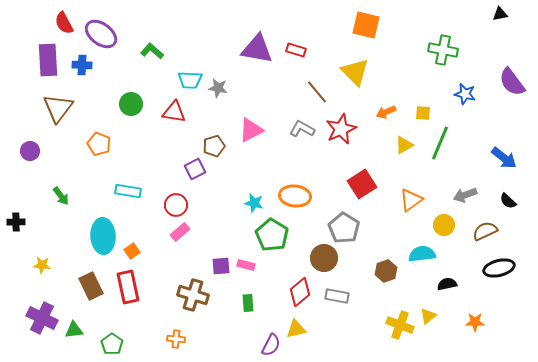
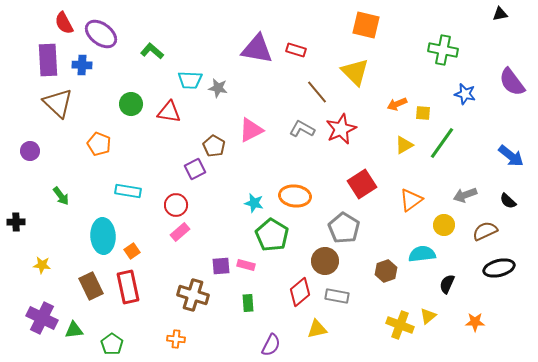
brown triangle at (58, 108): moved 5 px up; rotated 24 degrees counterclockwise
red triangle at (174, 112): moved 5 px left
orange arrow at (386, 112): moved 11 px right, 8 px up
green line at (440, 143): moved 2 px right; rotated 12 degrees clockwise
brown pentagon at (214, 146): rotated 25 degrees counterclockwise
blue arrow at (504, 158): moved 7 px right, 2 px up
brown circle at (324, 258): moved 1 px right, 3 px down
black semicircle at (447, 284): rotated 54 degrees counterclockwise
yellow triangle at (296, 329): moved 21 px right
